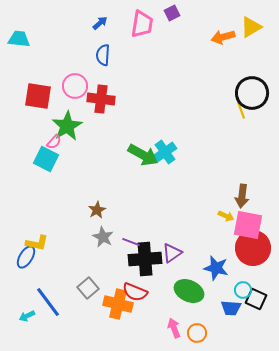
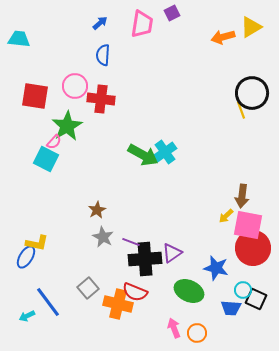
red square: moved 3 px left
yellow arrow: rotated 112 degrees clockwise
